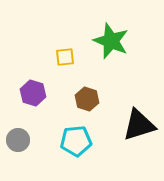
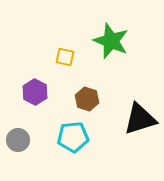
yellow square: rotated 18 degrees clockwise
purple hexagon: moved 2 px right, 1 px up; rotated 10 degrees clockwise
black triangle: moved 1 px right, 6 px up
cyan pentagon: moved 3 px left, 4 px up
